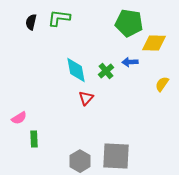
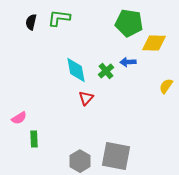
blue arrow: moved 2 px left
yellow semicircle: moved 4 px right, 2 px down
gray square: rotated 8 degrees clockwise
